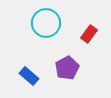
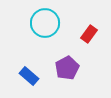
cyan circle: moved 1 px left
